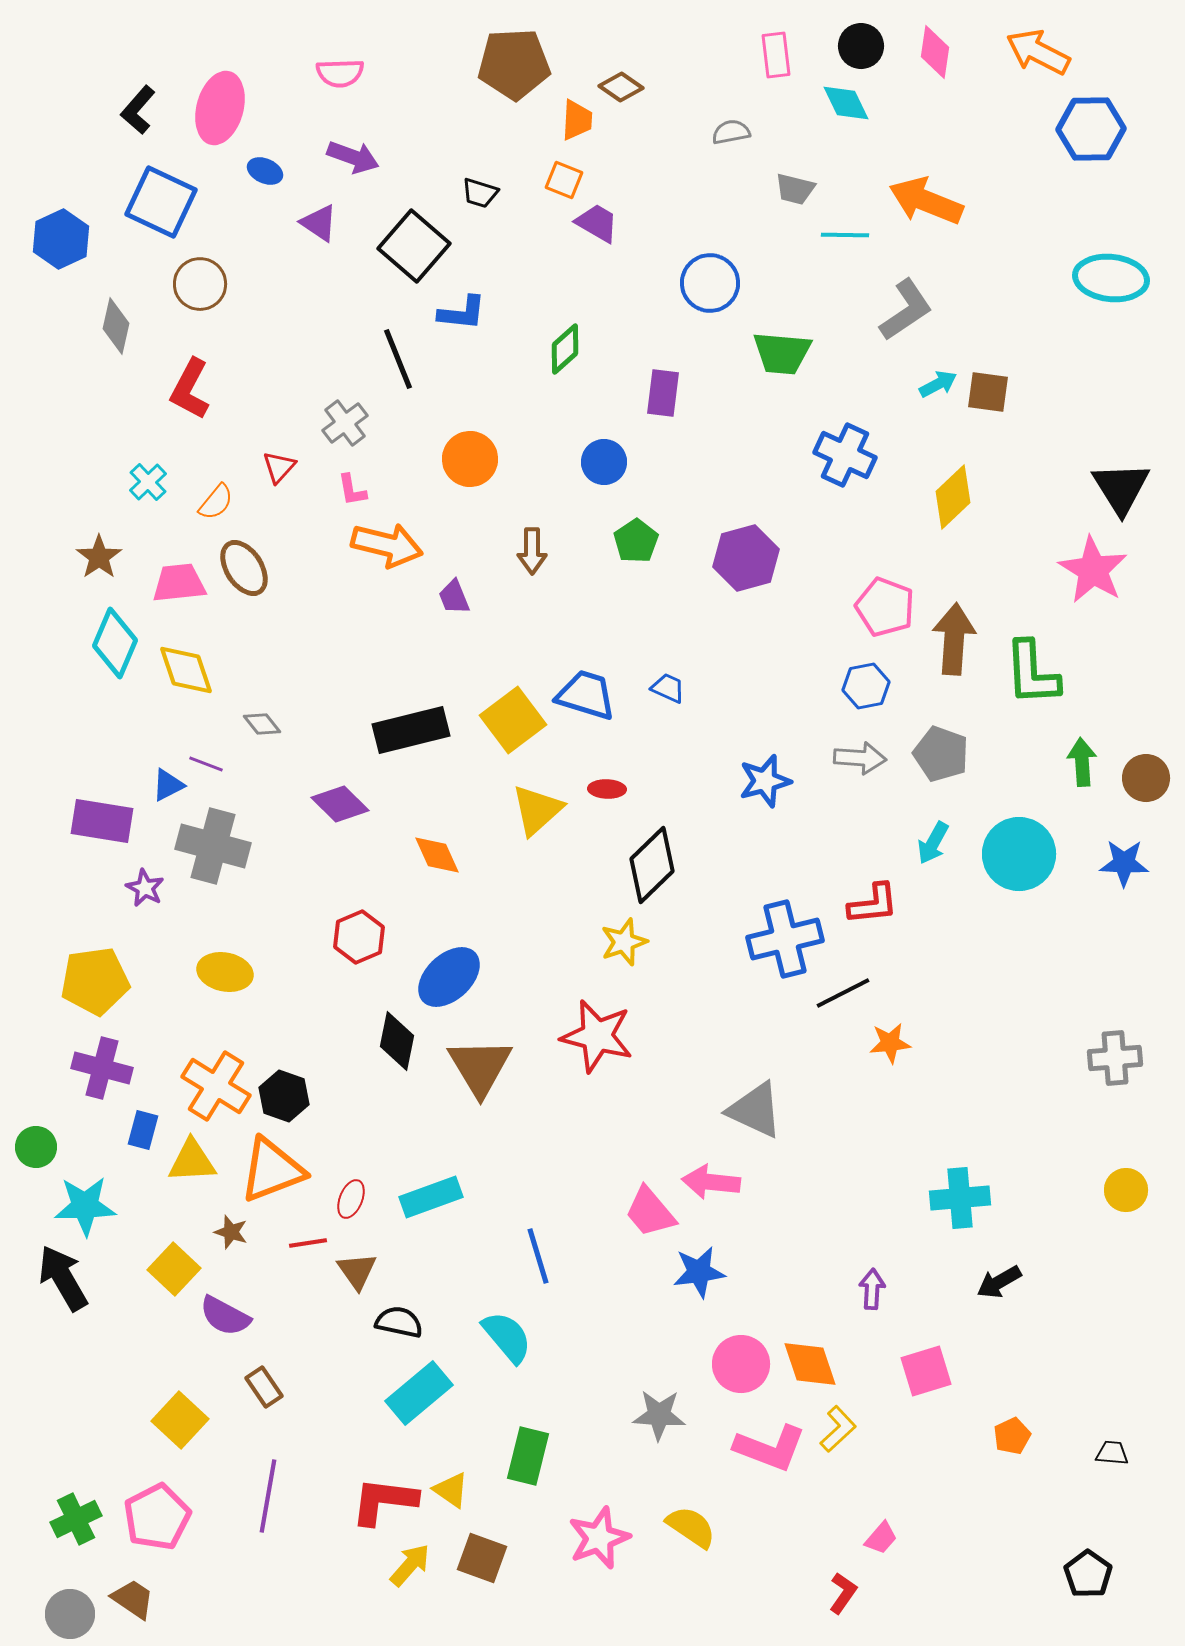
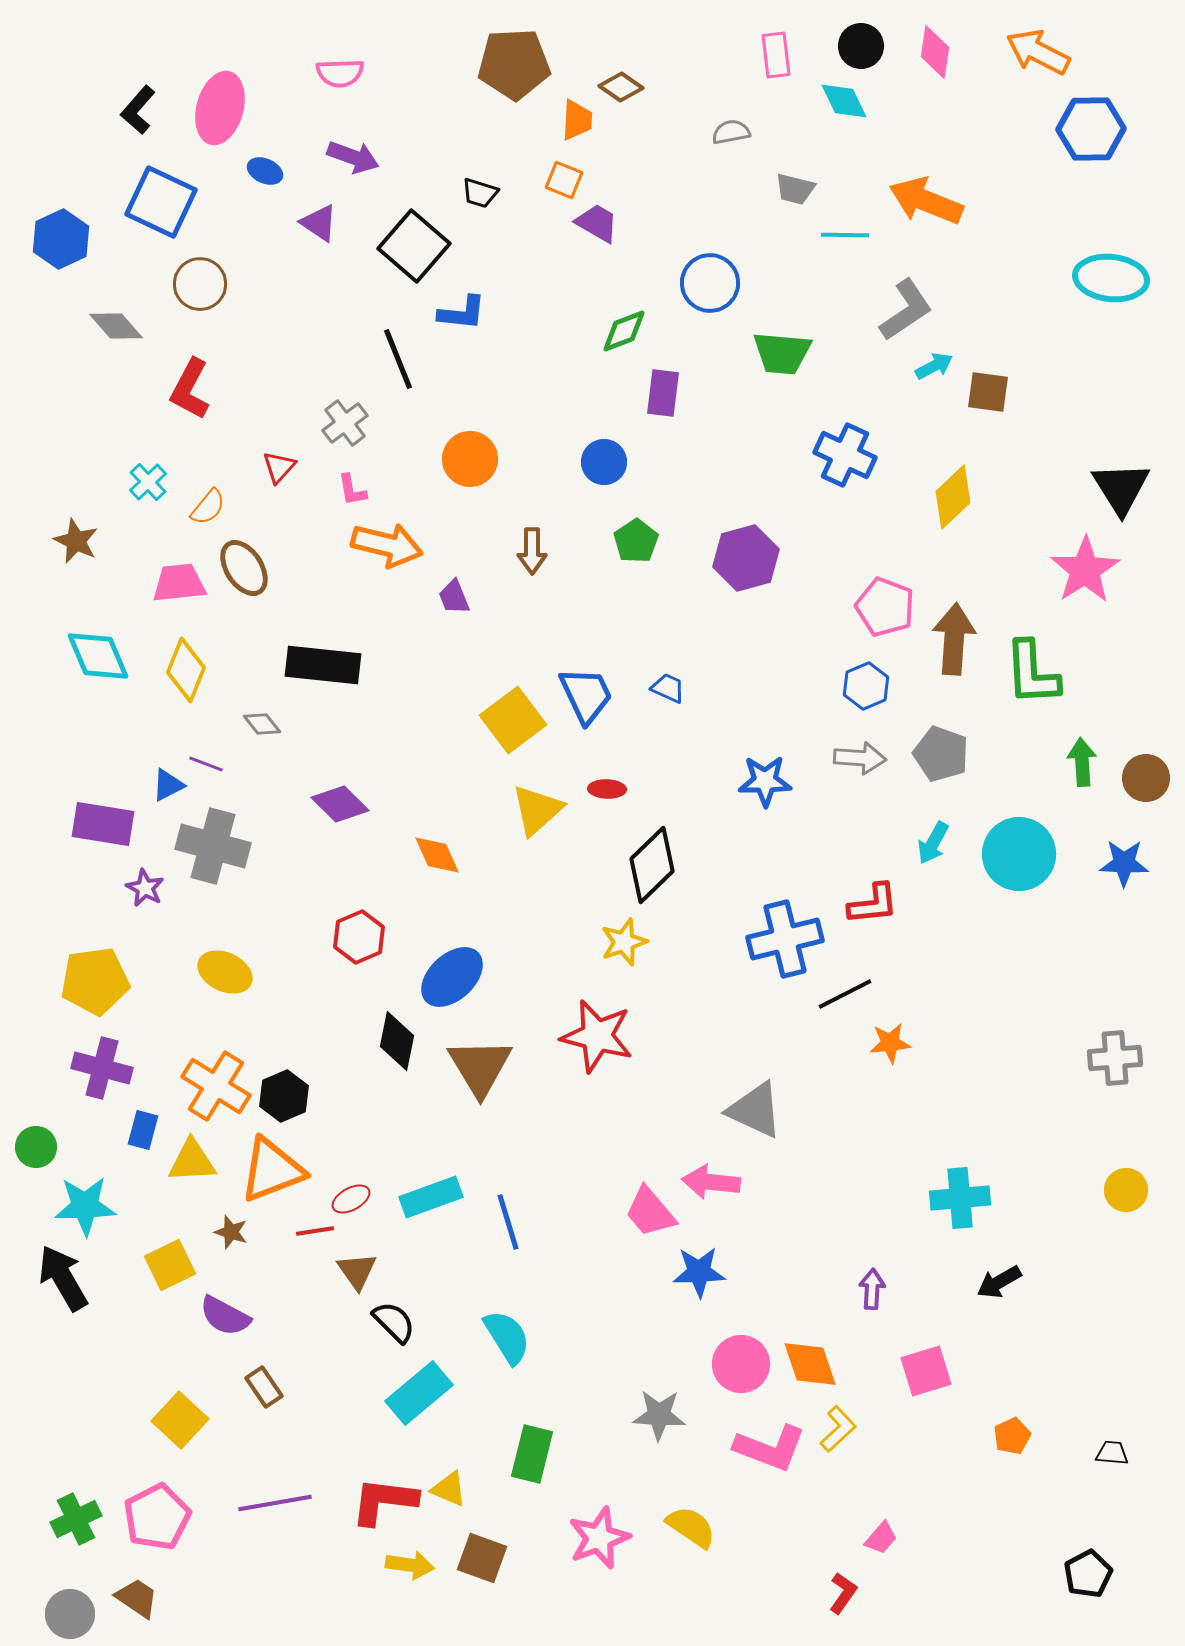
cyan diamond at (846, 103): moved 2 px left, 2 px up
gray diamond at (116, 326): rotated 54 degrees counterclockwise
green diamond at (565, 349): moved 59 px right, 18 px up; rotated 21 degrees clockwise
cyan arrow at (938, 384): moved 4 px left, 18 px up
orange semicircle at (216, 502): moved 8 px left, 5 px down
brown star at (99, 557): moved 23 px left, 16 px up; rotated 12 degrees counterclockwise
pink star at (1093, 570): moved 8 px left; rotated 8 degrees clockwise
cyan diamond at (115, 643): moved 17 px left, 13 px down; rotated 46 degrees counterclockwise
yellow diamond at (186, 670): rotated 40 degrees clockwise
blue hexagon at (866, 686): rotated 12 degrees counterclockwise
blue trapezoid at (586, 695): rotated 48 degrees clockwise
black rectangle at (411, 730): moved 88 px left, 65 px up; rotated 20 degrees clockwise
blue star at (765, 781): rotated 14 degrees clockwise
purple rectangle at (102, 821): moved 1 px right, 3 px down
yellow ellipse at (225, 972): rotated 14 degrees clockwise
blue ellipse at (449, 977): moved 3 px right
black line at (843, 993): moved 2 px right, 1 px down
black hexagon at (284, 1096): rotated 18 degrees clockwise
red ellipse at (351, 1199): rotated 39 degrees clockwise
red line at (308, 1243): moved 7 px right, 12 px up
blue line at (538, 1256): moved 30 px left, 34 px up
yellow square at (174, 1269): moved 4 px left, 4 px up; rotated 21 degrees clockwise
blue star at (699, 1272): rotated 6 degrees clockwise
black semicircle at (399, 1322): moved 5 px left; rotated 33 degrees clockwise
cyan semicircle at (507, 1337): rotated 8 degrees clockwise
green rectangle at (528, 1456): moved 4 px right, 2 px up
yellow triangle at (451, 1490): moved 2 px left, 1 px up; rotated 12 degrees counterclockwise
purple line at (268, 1496): moved 7 px right, 7 px down; rotated 70 degrees clockwise
yellow arrow at (410, 1565): rotated 57 degrees clockwise
black pentagon at (1088, 1574): rotated 9 degrees clockwise
brown trapezoid at (133, 1599): moved 4 px right, 1 px up
